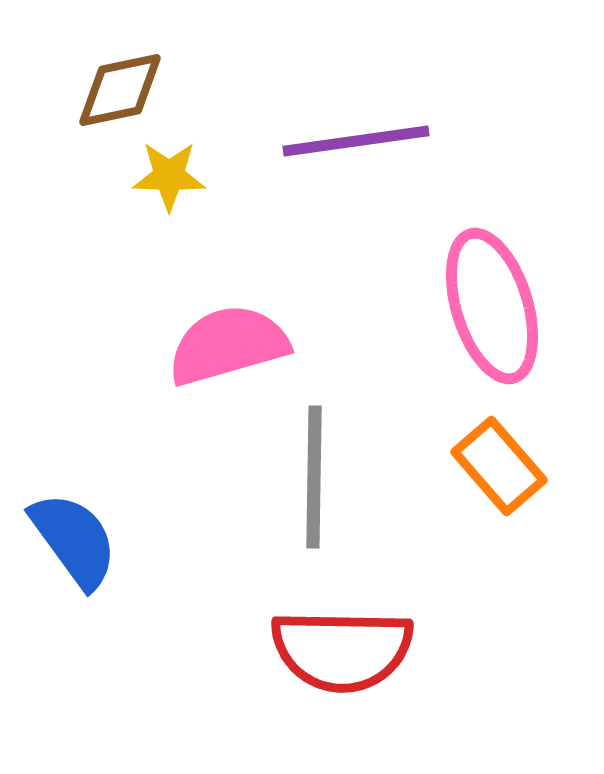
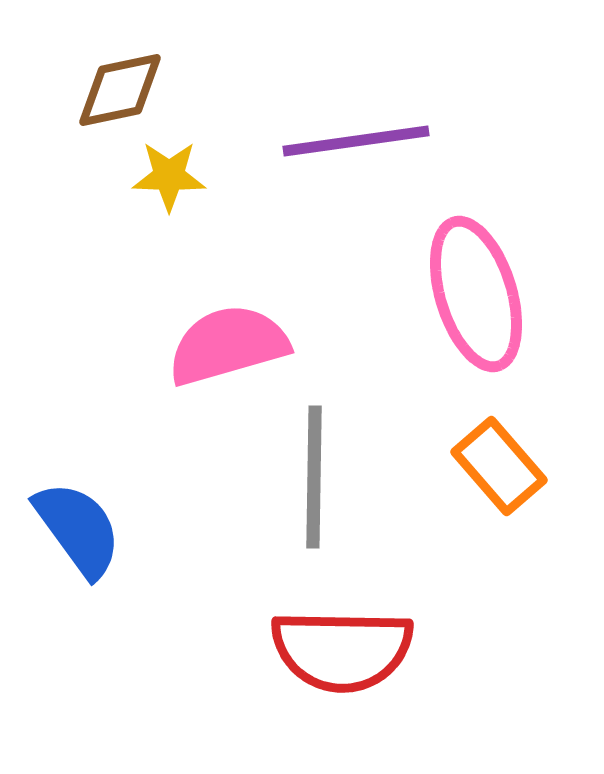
pink ellipse: moved 16 px left, 12 px up
blue semicircle: moved 4 px right, 11 px up
